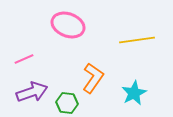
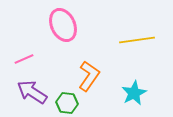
pink ellipse: moved 5 px left; rotated 44 degrees clockwise
orange L-shape: moved 4 px left, 2 px up
purple arrow: rotated 128 degrees counterclockwise
